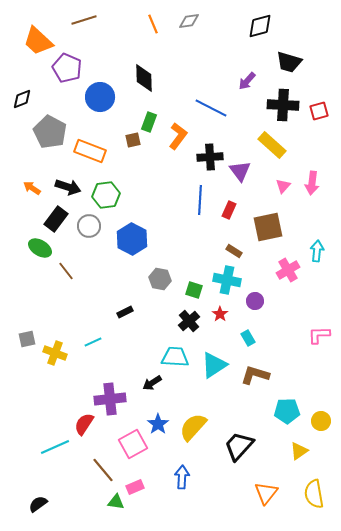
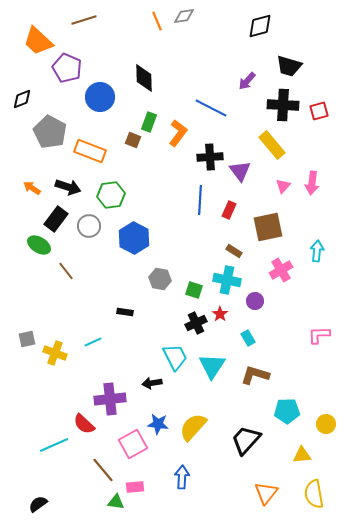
gray diamond at (189, 21): moved 5 px left, 5 px up
orange line at (153, 24): moved 4 px right, 3 px up
black trapezoid at (289, 62): moved 4 px down
orange L-shape at (178, 136): moved 3 px up
brown square at (133, 140): rotated 35 degrees clockwise
yellow rectangle at (272, 145): rotated 8 degrees clockwise
green hexagon at (106, 195): moved 5 px right
blue hexagon at (132, 239): moved 2 px right, 1 px up
green ellipse at (40, 248): moved 1 px left, 3 px up
pink cross at (288, 270): moved 7 px left
black rectangle at (125, 312): rotated 35 degrees clockwise
black cross at (189, 321): moved 7 px right, 2 px down; rotated 15 degrees clockwise
cyan trapezoid at (175, 357): rotated 60 degrees clockwise
cyan triangle at (214, 365): moved 2 px left, 1 px down; rotated 24 degrees counterclockwise
black arrow at (152, 383): rotated 24 degrees clockwise
yellow circle at (321, 421): moved 5 px right, 3 px down
red semicircle at (84, 424): rotated 80 degrees counterclockwise
blue star at (158, 424): rotated 30 degrees counterclockwise
black trapezoid at (239, 446): moved 7 px right, 6 px up
cyan line at (55, 447): moved 1 px left, 2 px up
yellow triangle at (299, 451): moved 3 px right, 4 px down; rotated 30 degrees clockwise
pink rectangle at (135, 487): rotated 18 degrees clockwise
